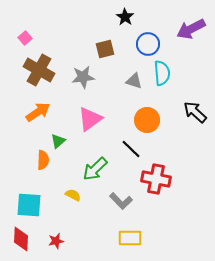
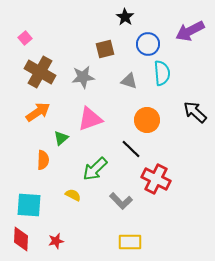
purple arrow: moved 1 px left, 2 px down
brown cross: moved 1 px right, 2 px down
gray triangle: moved 5 px left
pink triangle: rotated 16 degrees clockwise
green triangle: moved 3 px right, 3 px up
red cross: rotated 16 degrees clockwise
yellow rectangle: moved 4 px down
